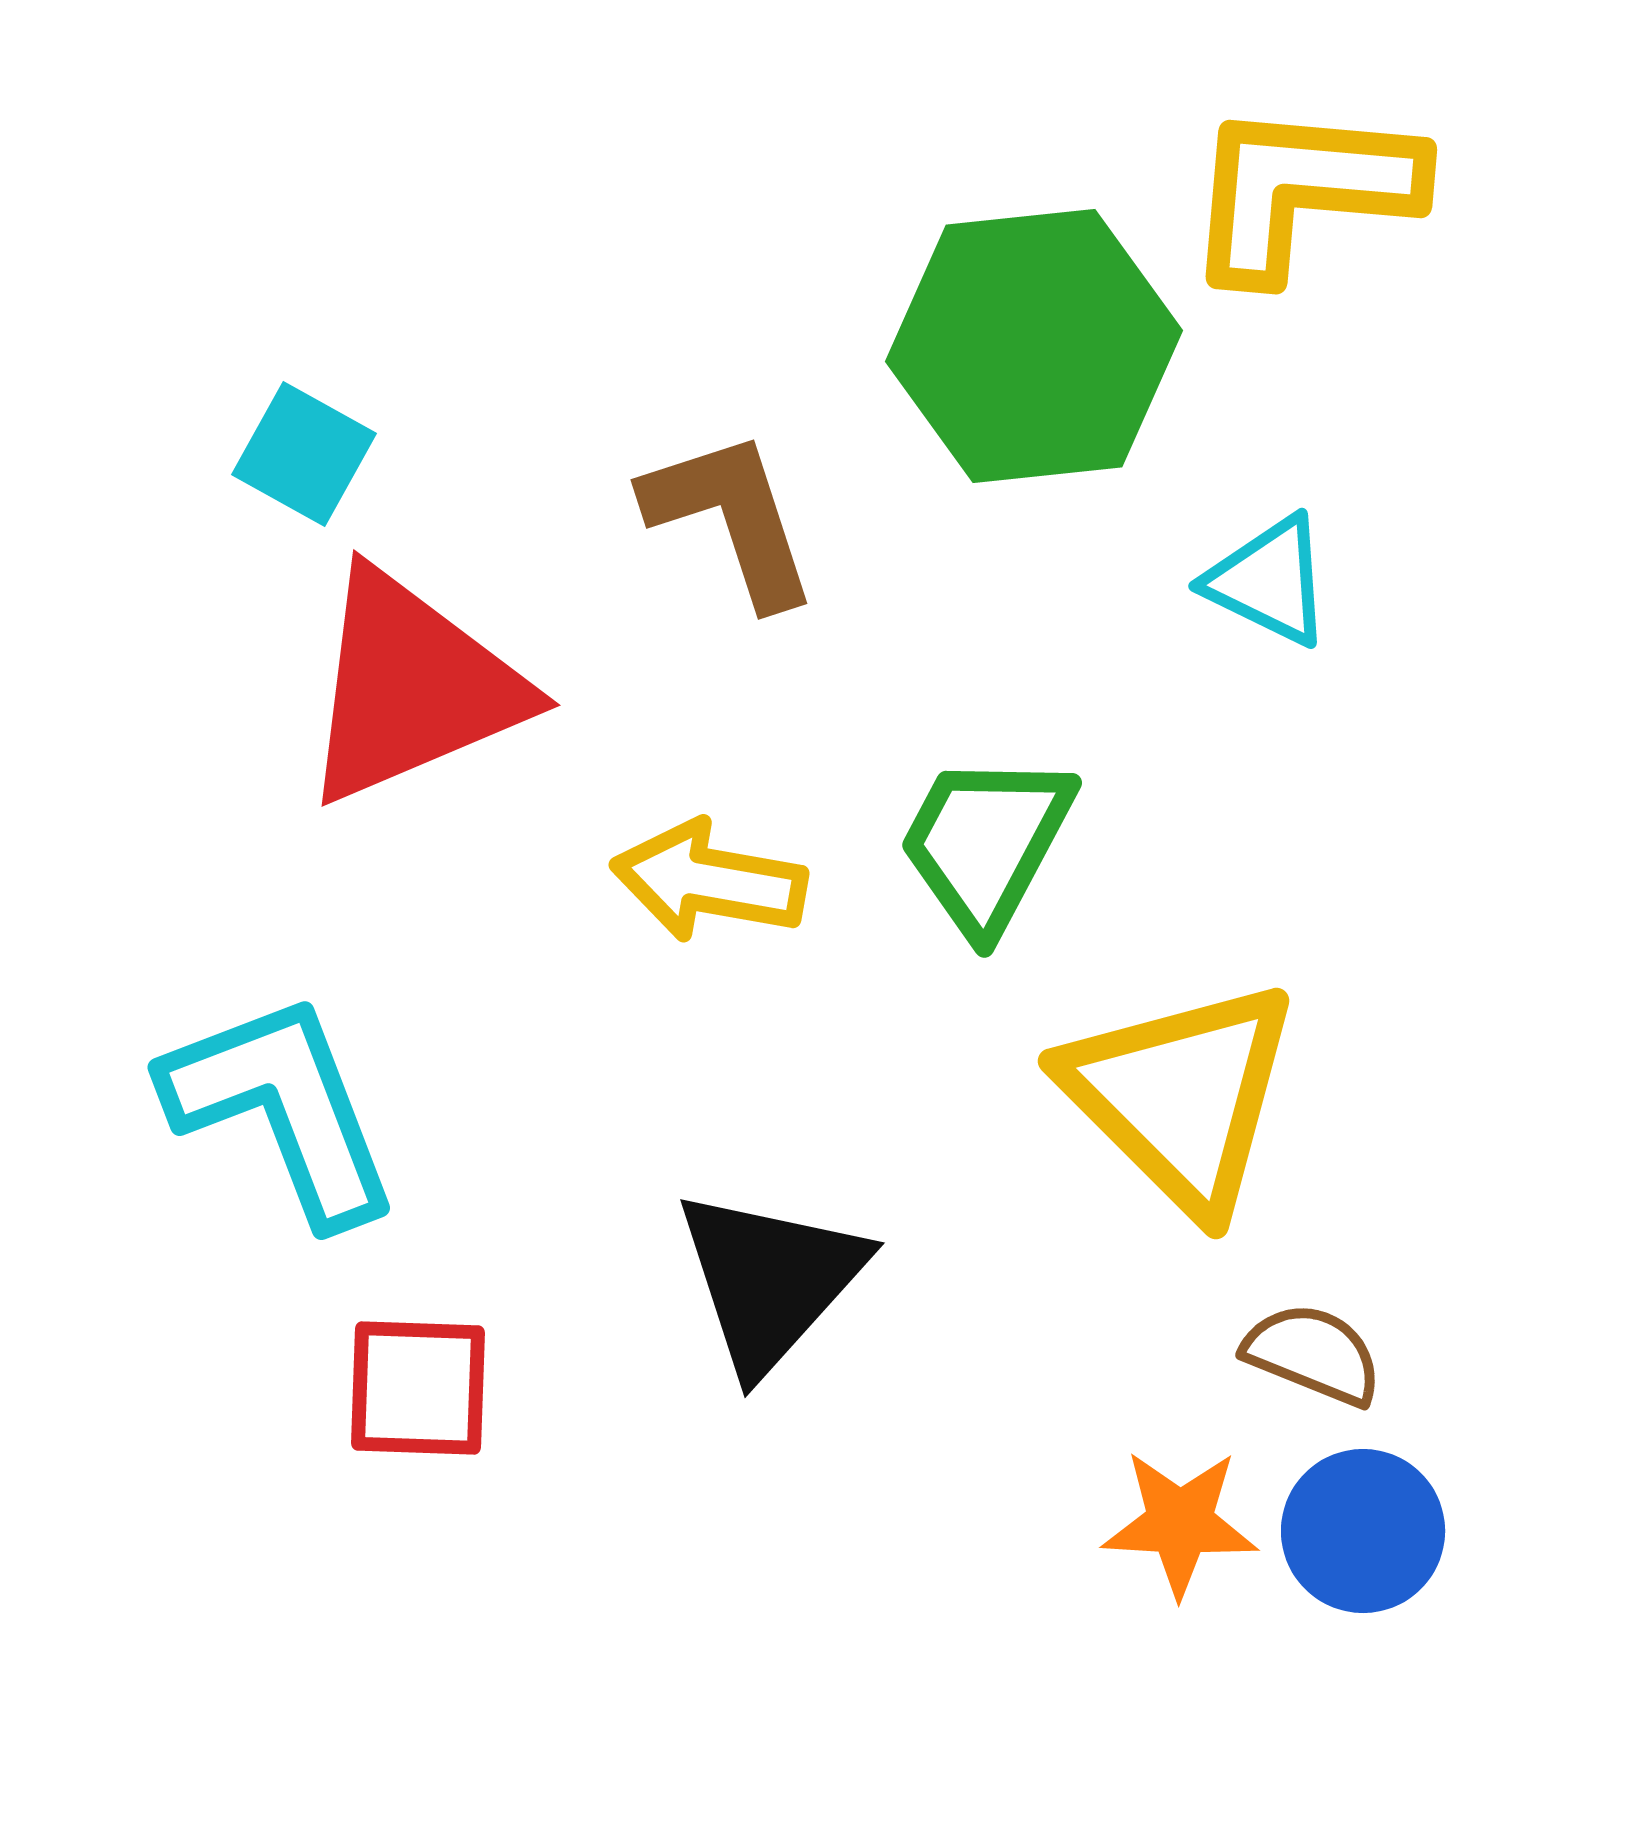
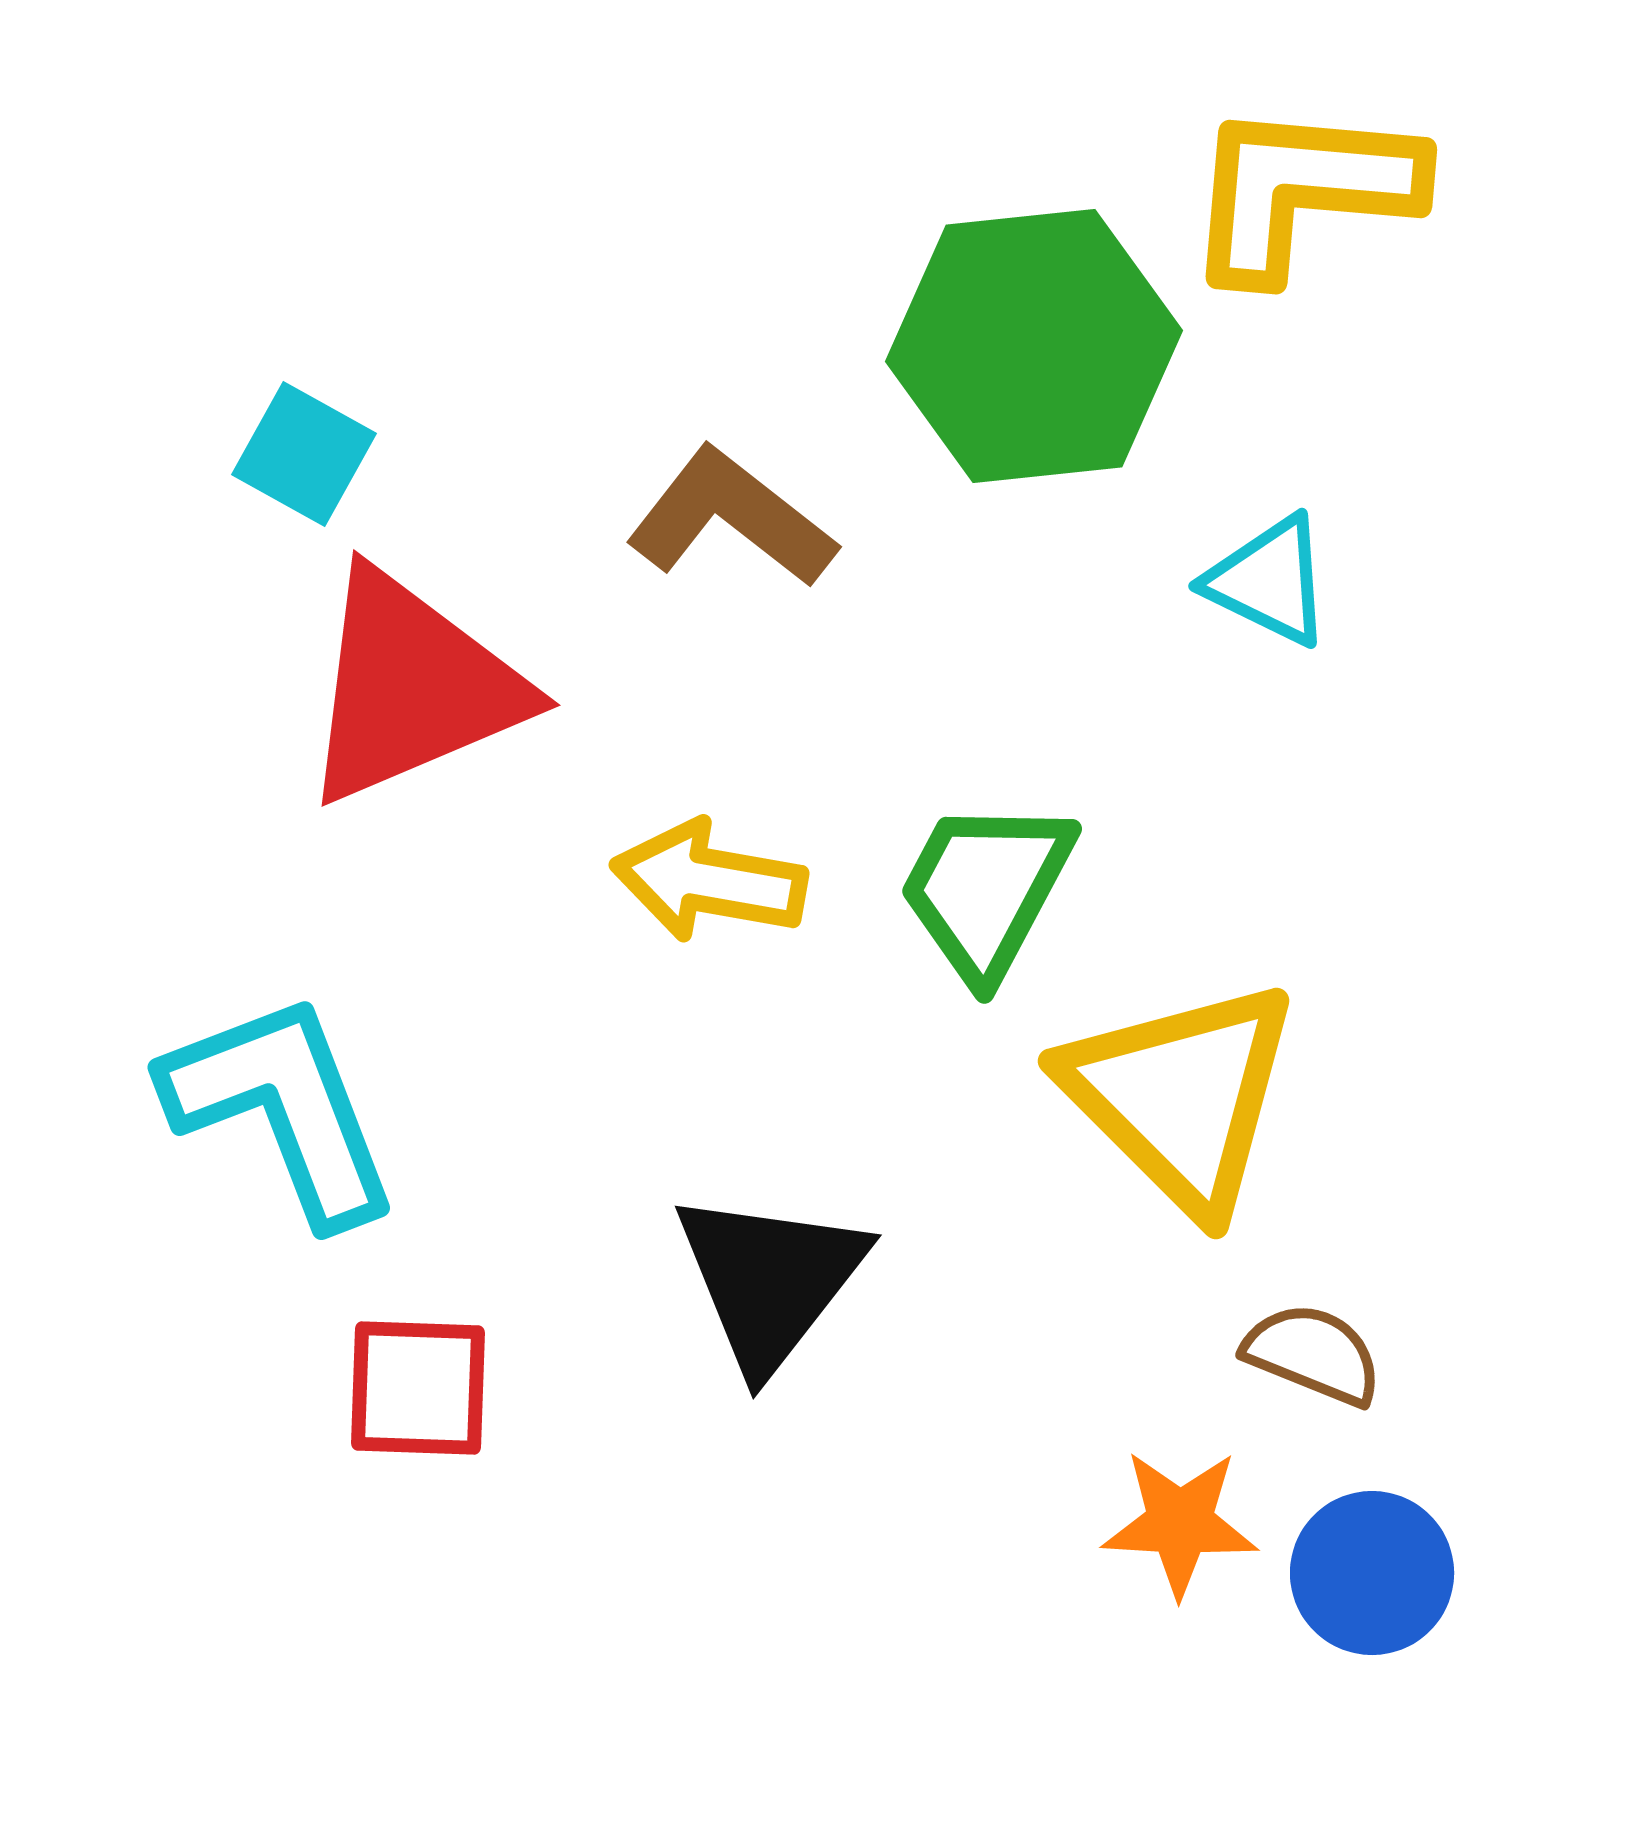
brown L-shape: rotated 34 degrees counterclockwise
green trapezoid: moved 46 px down
black triangle: rotated 4 degrees counterclockwise
blue circle: moved 9 px right, 42 px down
